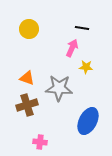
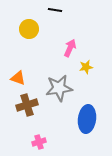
black line: moved 27 px left, 18 px up
pink arrow: moved 2 px left
yellow star: rotated 16 degrees counterclockwise
orange triangle: moved 9 px left
gray star: rotated 12 degrees counterclockwise
blue ellipse: moved 1 px left, 2 px up; rotated 20 degrees counterclockwise
pink cross: moved 1 px left; rotated 24 degrees counterclockwise
